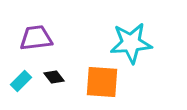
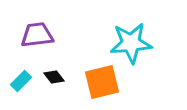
purple trapezoid: moved 1 px right, 3 px up
orange square: rotated 18 degrees counterclockwise
